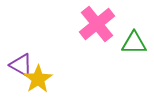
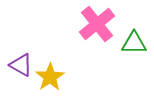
yellow star: moved 12 px right, 2 px up
